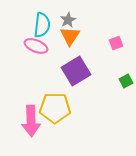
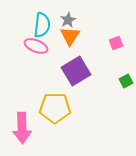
pink arrow: moved 9 px left, 7 px down
